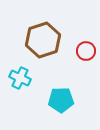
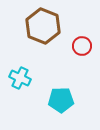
brown hexagon: moved 14 px up; rotated 20 degrees counterclockwise
red circle: moved 4 px left, 5 px up
